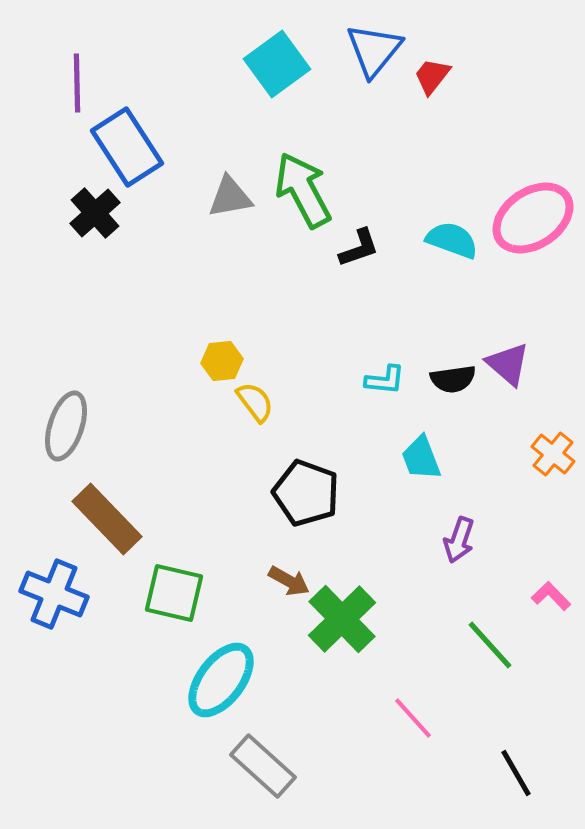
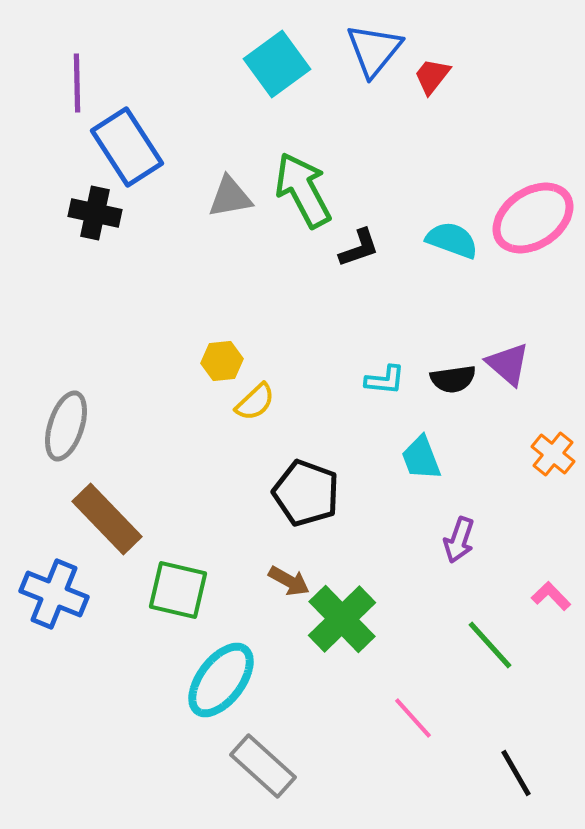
black cross: rotated 36 degrees counterclockwise
yellow semicircle: rotated 84 degrees clockwise
green square: moved 4 px right, 3 px up
